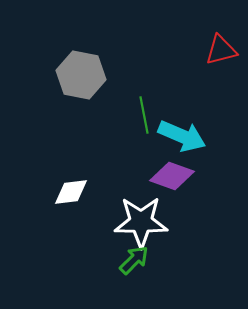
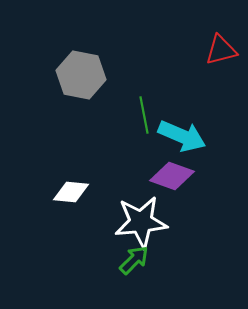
white diamond: rotated 12 degrees clockwise
white star: rotated 6 degrees counterclockwise
